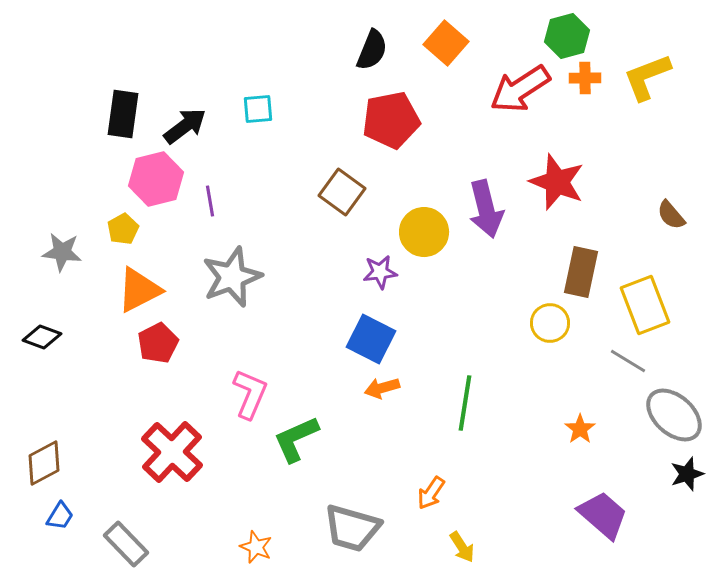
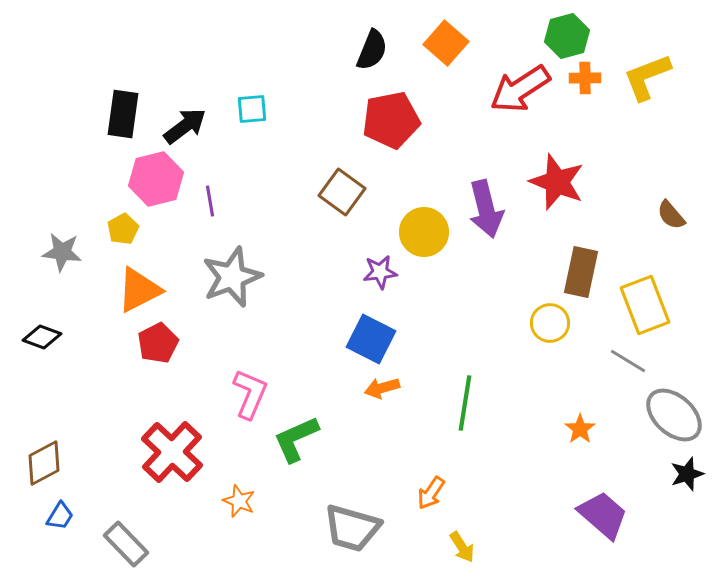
cyan square at (258, 109): moved 6 px left
orange star at (256, 547): moved 17 px left, 46 px up
